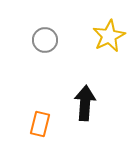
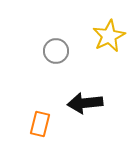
gray circle: moved 11 px right, 11 px down
black arrow: rotated 100 degrees counterclockwise
